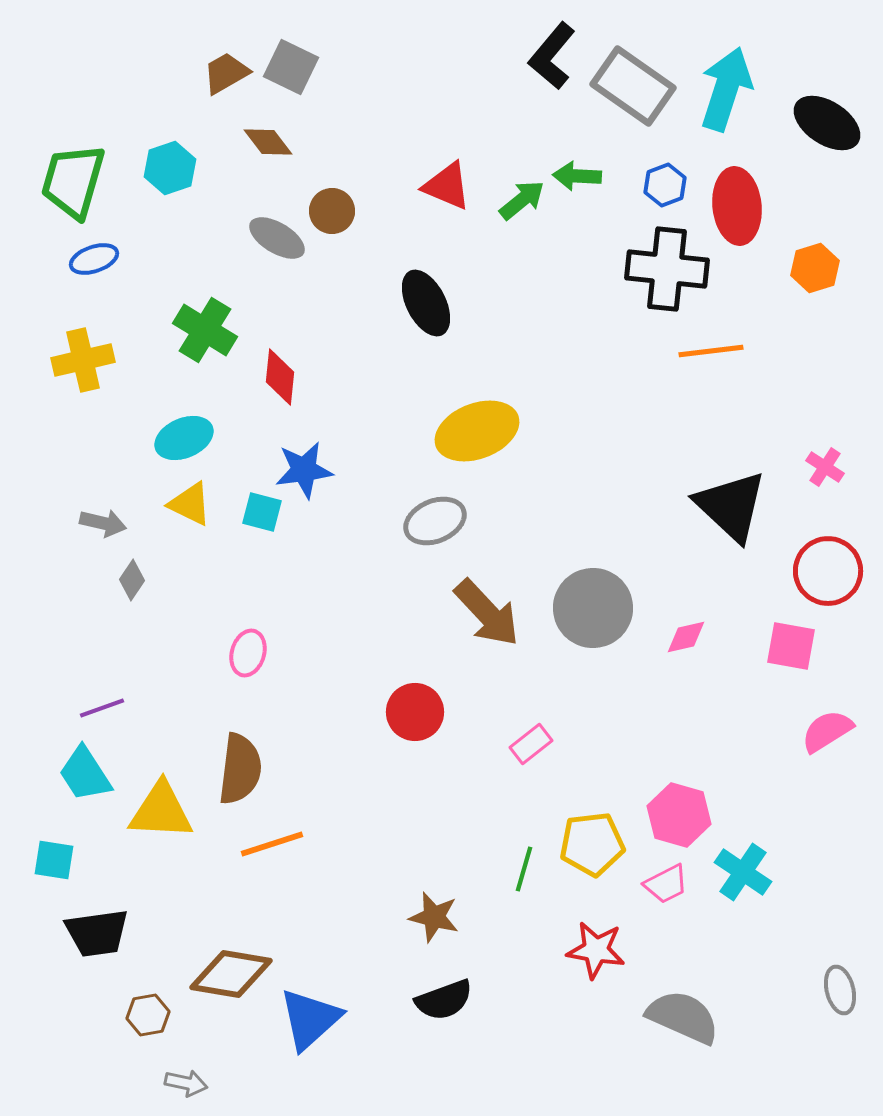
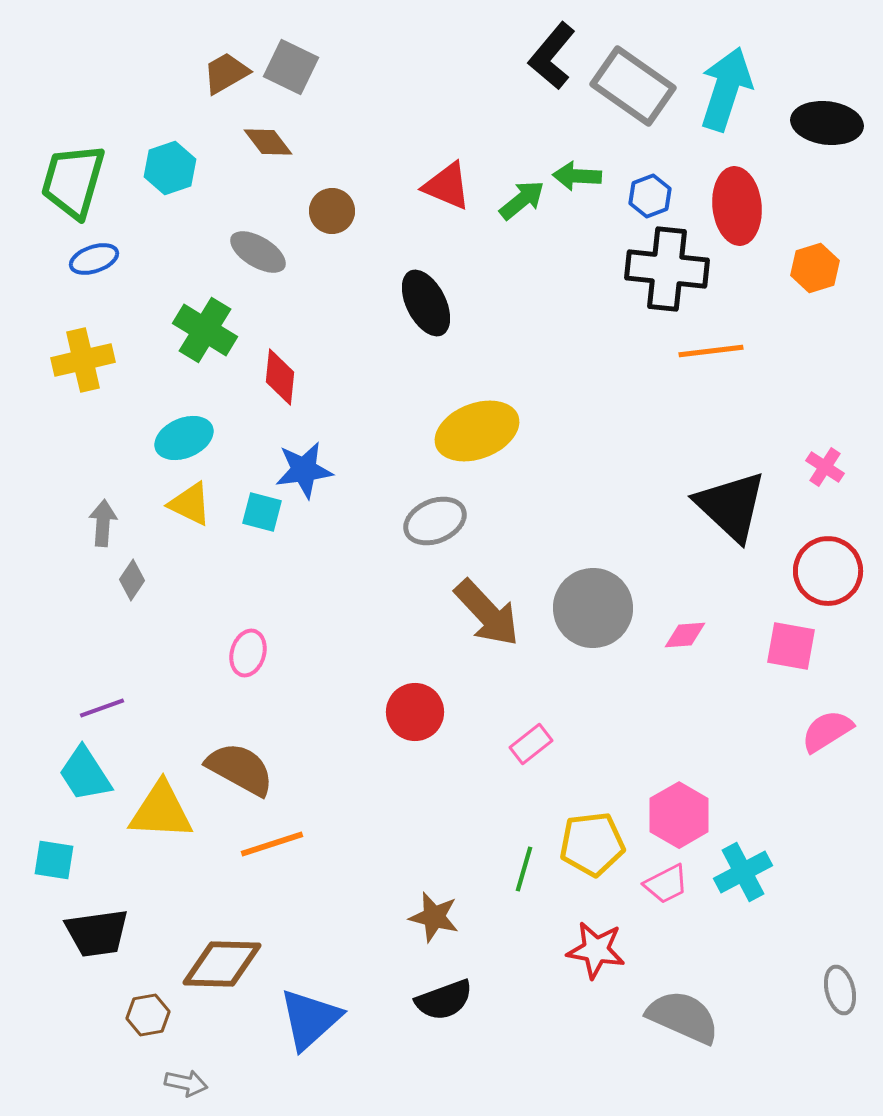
black ellipse at (827, 123): rotated 26 degrees counterclockwise
blue hexagon at (665, 185): moved 15 px left, 11 px down
gray ellipse at (277, 238): moved 19 px left, 14 px down
gray arrow at (103, 523): rotated 99 degrees counterclockwise
pink diamond at (686, 637): moved 1 px left, 2 px up; rotated 9 degrees clockwise
brown semicircle at (240, 769): rotated 68 degrees counterclockwise
pink hexagon at (679, 815): rotated 14 degrees clockwise
cyan cross at (743, 872): rotated 28 degrees clockwise
brown diamond at (231, 974): moved 9 px left, 10 px up; rotated 8 degrees counterclockwise
